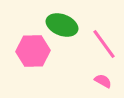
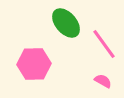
green ellipse: moved 4 px right, 2 px up; rotated 28 degrees clockwise
pink hexagon: moved 1 px right, 13 px down
